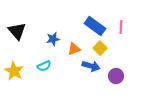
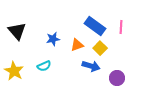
orange triangle: moved 3 px right, 4 px up
purple circle: moved 1 px right, 2 px down
